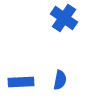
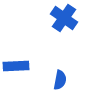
blue rectangle: moved 5 px left, 16 px up
